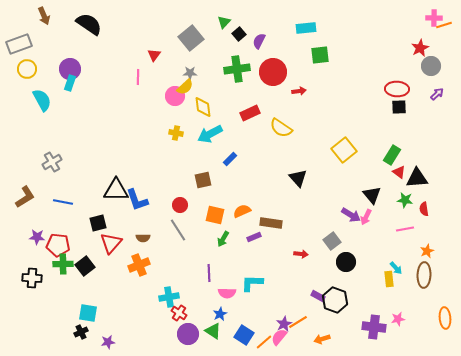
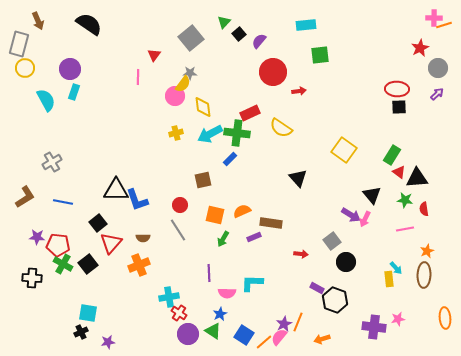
brown arrow at (44, 16): moved 6 px left, 5 px down
cyan rectangle at (306, 28): moved 3 px up
purple semicircle at (259, 41): rotated 14 degrees clockwise
gray rectangle at (19, 44): rotated 55 degrees counterclockwise
gray circle at (431, 66): moved 7 px right, 2 px down
yellow circle at (27, 69): moved 2 px left, 1 px up
green cross at (237, 69): moved 64 px down; rotated 15 degrees clockwise
cyan rectangle at (70, 83): moved 4 px right, 9 px down
yellow semicircle at (185, 87): moved 2 px left, 3 px up; rotated 12 degrees counterclockwise
cyan semicircle at (42, 100): moved 4 px right
yellow cross at (176, 133): rotated 24 degrees counterclockwise
yellow square at (344, 150): rotated 15 degrees counterclockwise
pink arrow at (366, 217): moved 1 px left, 2 px down
black square at (98, 223): rotated 24 degrees counterclockwise
green cross at (63, 264): rotated 30 degrees clockwise
black square at (85, 266): moved 3 px right, 2 px up
purple rectangle at (318, 296): moved 1 px left, 8 px up
orange line at (298, 322): rotated 36 degrees counterclockwise
